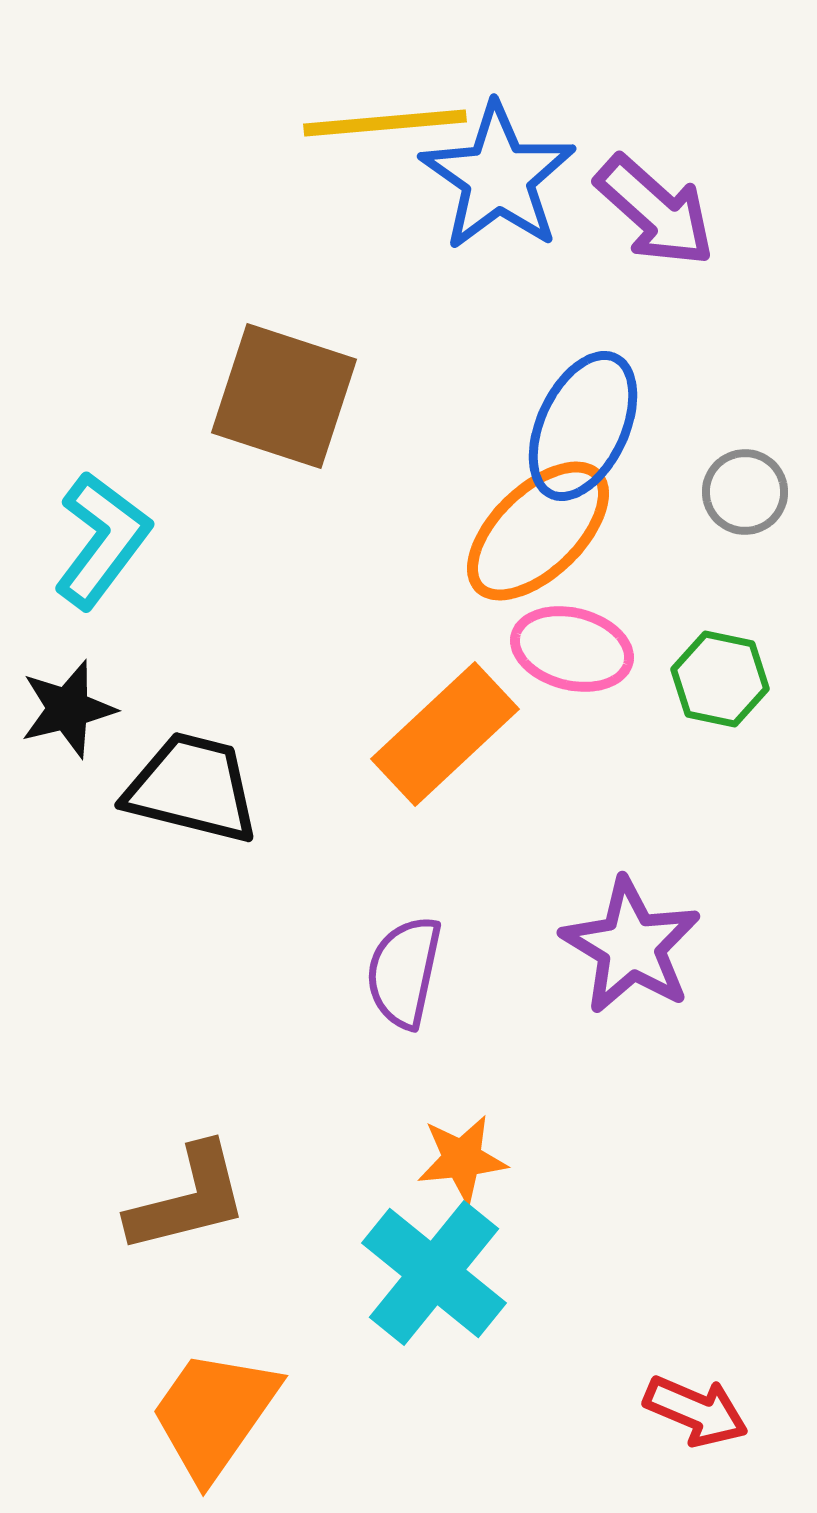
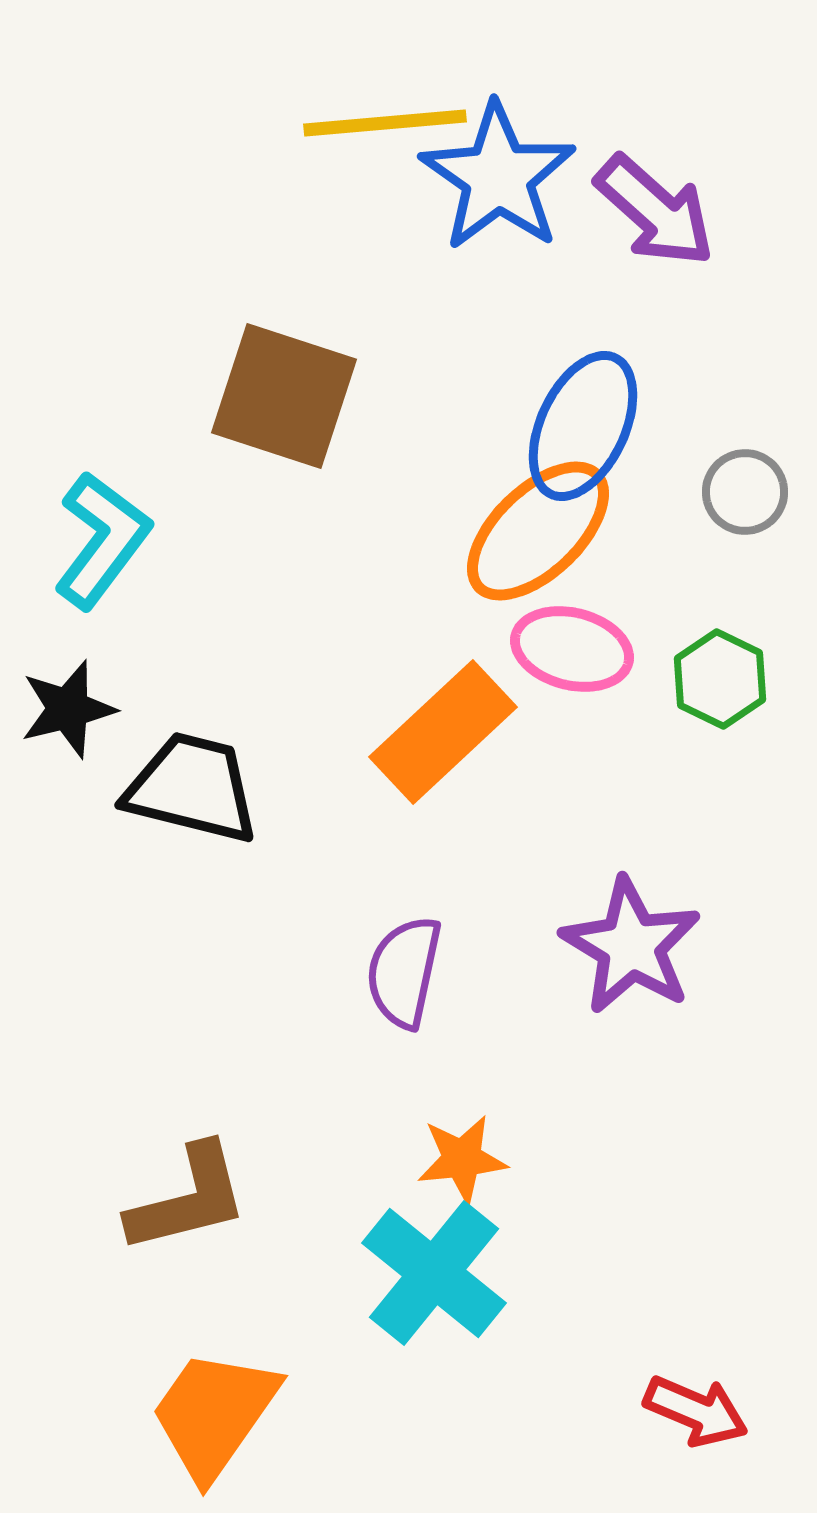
green hexagon: rotated 14 degrees clockwise
orange rectangle: moved 2 px left, 2 px up
